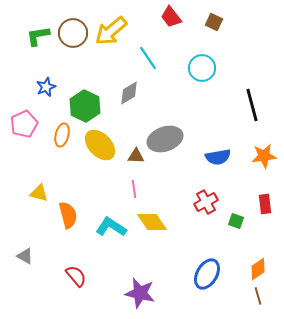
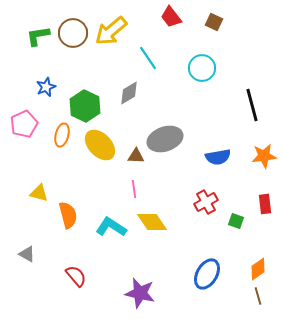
gray triangle: moved 2 px right, 2 px up
